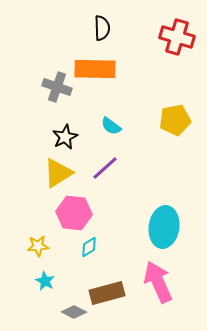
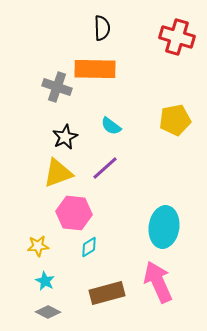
yellow triangle: rotated 12 degrees clockwise
gray diamond: moved 26 px left
